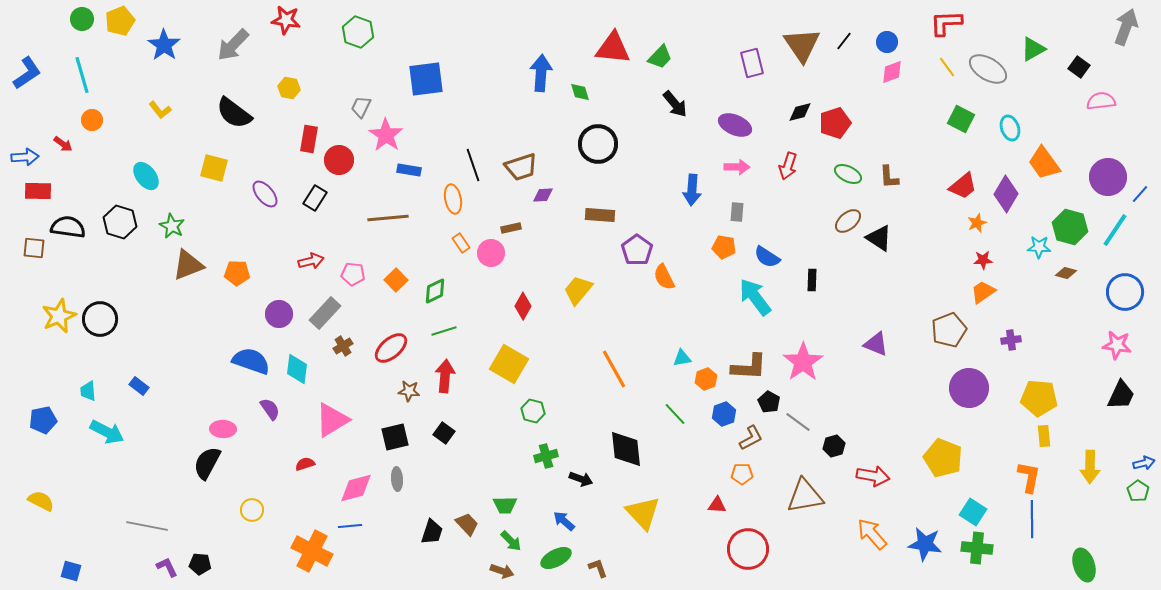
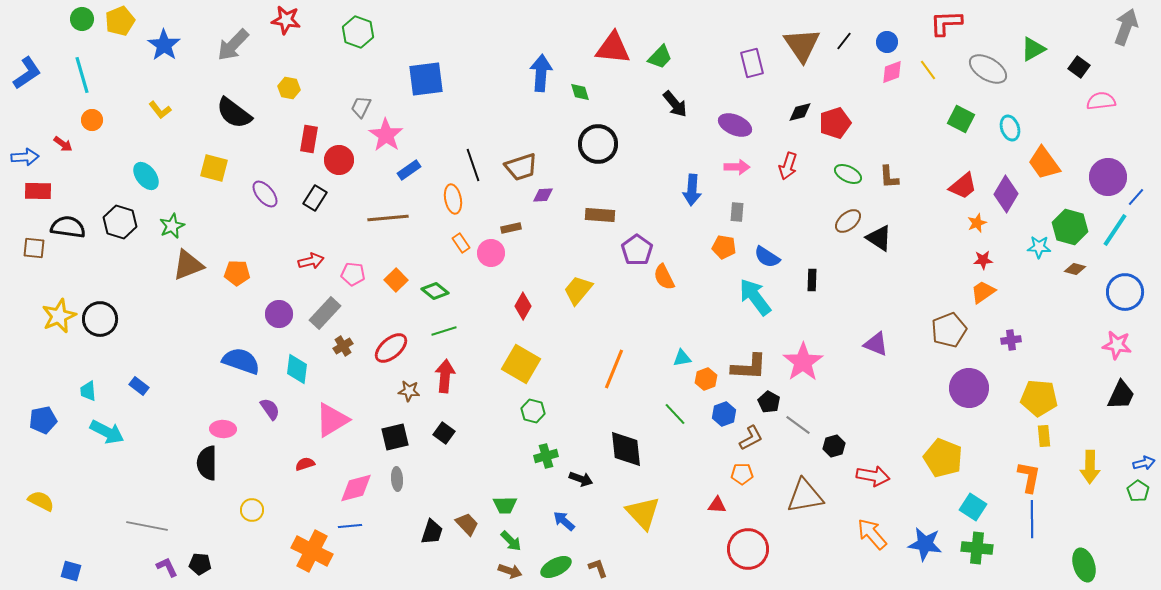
yellow line at (947, 67): moved 19 px left, 3 px down
blue rectangle at (409, 170): rotated 45 degrees counterclockwise
blue line at (1140, 194): moved 4 px left, 3 px down
green star at (172, 226): rotated 20 degrees clockwise
brown diamond at (1066, 273): moved 9 px right, 4 px up
green diamond at (435, 291): rotated 64 degrees clockwise
blue semicircle at (251, 361): moved 10 px left
yellow square at (509, 364): moved 12 px right
orange line at (614, 369): rotated 51 degrees clockwise
gray line at (798, 422): moved 3 px down
black semicircle at (207, 463): rotated 28 degrees counterclockwise
cyan square at (973, 512): moved 5 px up
green ellipse at (556, 558): moved 9 px down
brown arrow at (502, 571): moved 8 px right
